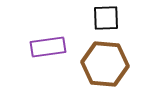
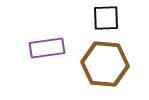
purple rectangle: moved 1 px left, 1 px down
